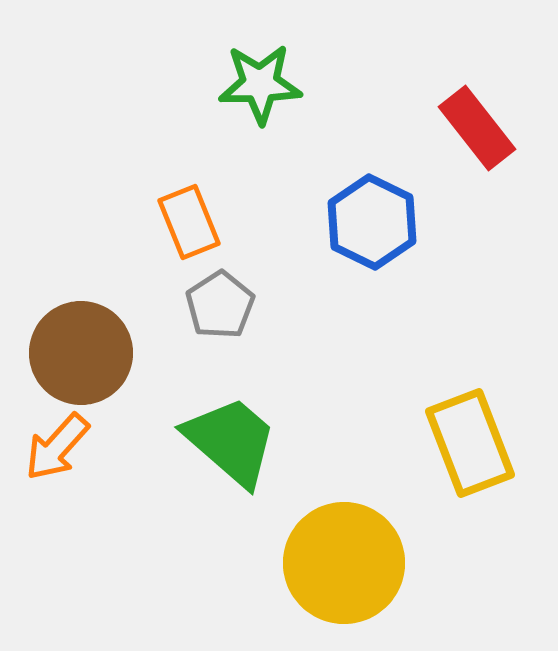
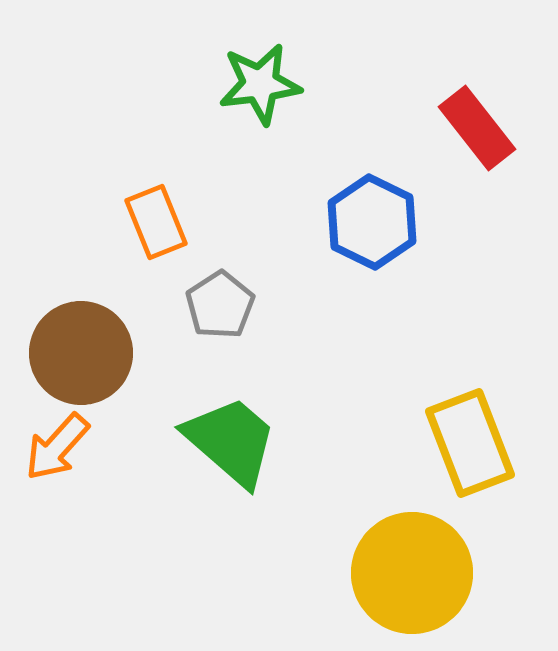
green star: rotated 6 degrees counterclockwise
orange rectangle: moved 33 px left
yellow circle: moved 68 px right, 10 px down
